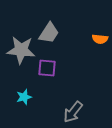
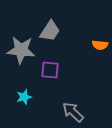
gray trapezoid: moved 1 px right, 2 px up
orange semicircle: moved 6 px down
purple square: moved 3 px right, 2 px down
gray arrow: rotated 95 degrees clockwise
